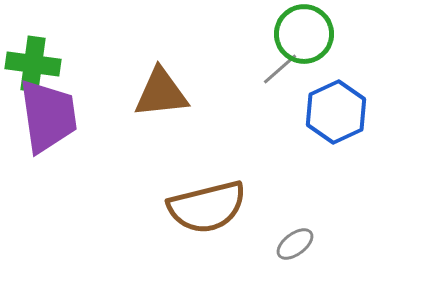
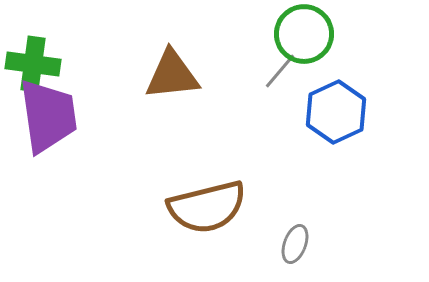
gray line: moved 2 px down; rotated 9 degrees counterclockwise
brown triangle: moved 11 px right, 18 px up
gray ellipse: rotated 33 degrees counterclockwise
